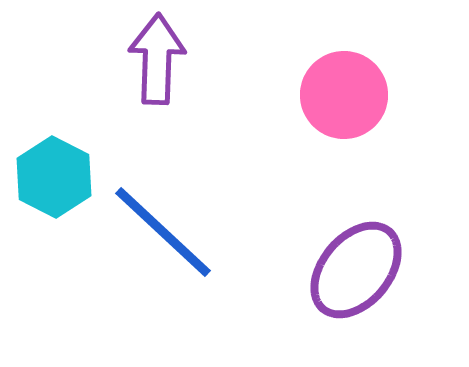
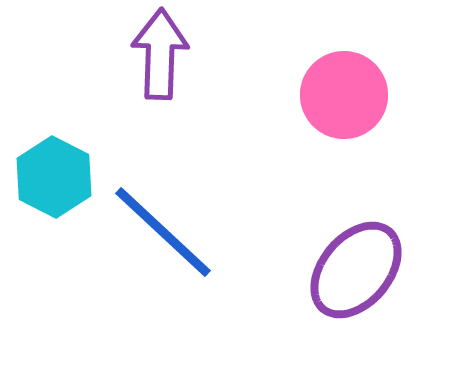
purple arrow: moved 3 px right, 5 px up
